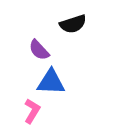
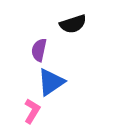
purple semicircle: rotated 55 degrees clockwise
blue triangle: rotated 36 degrees counterclockwise
